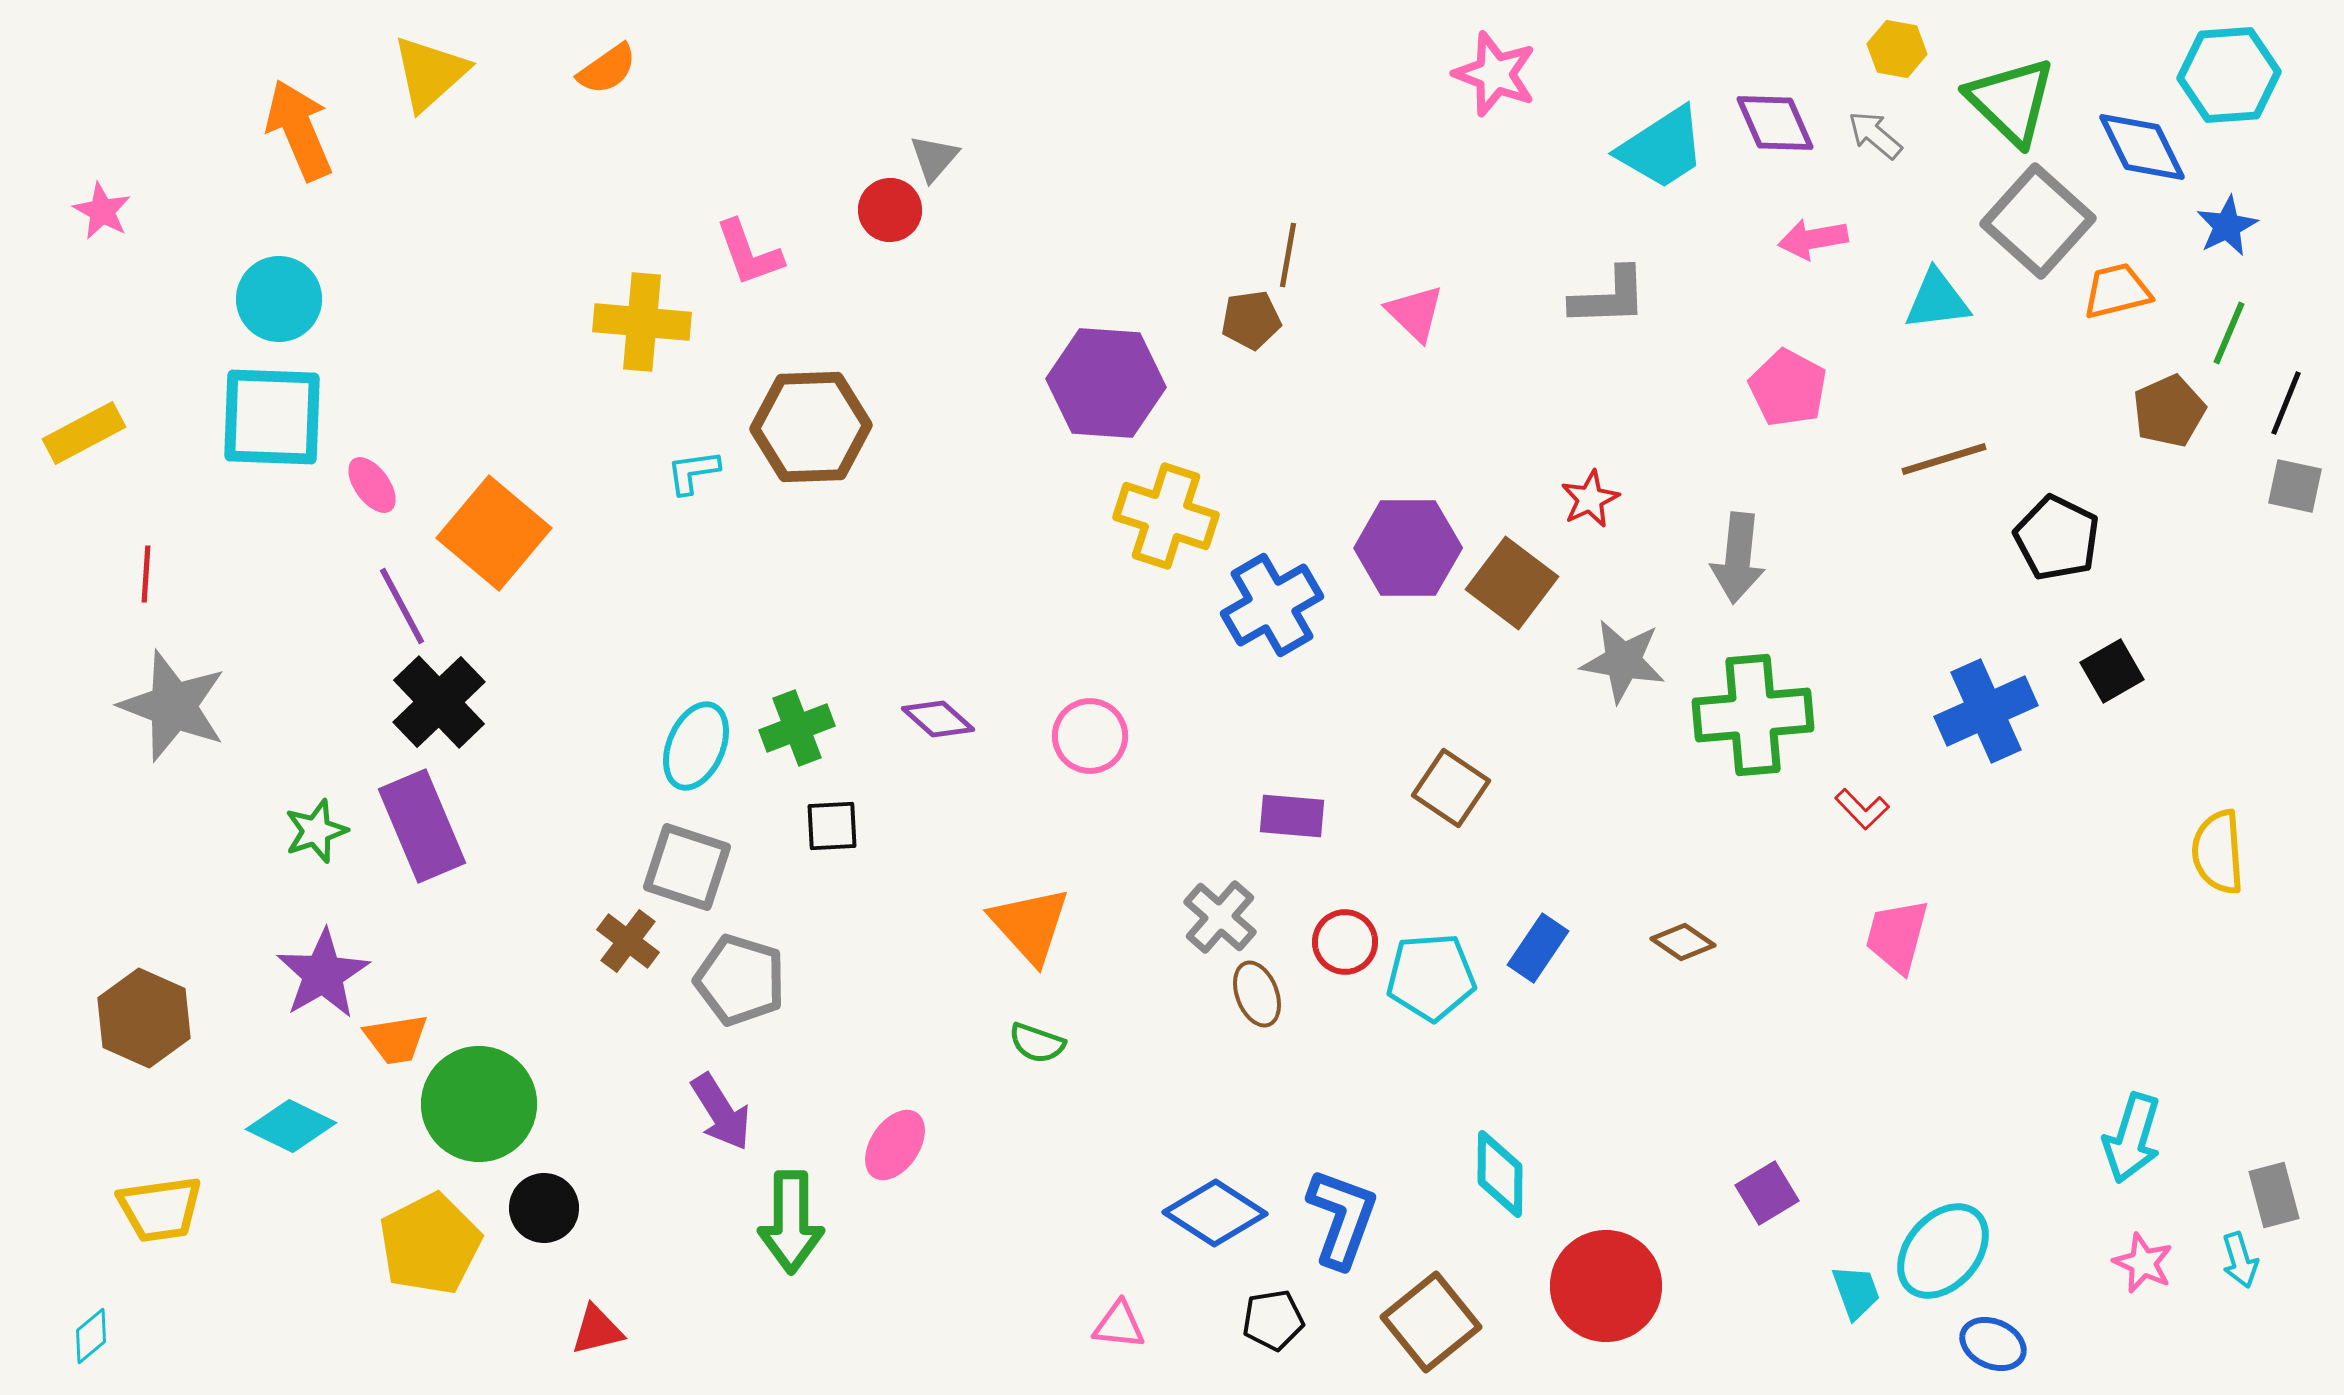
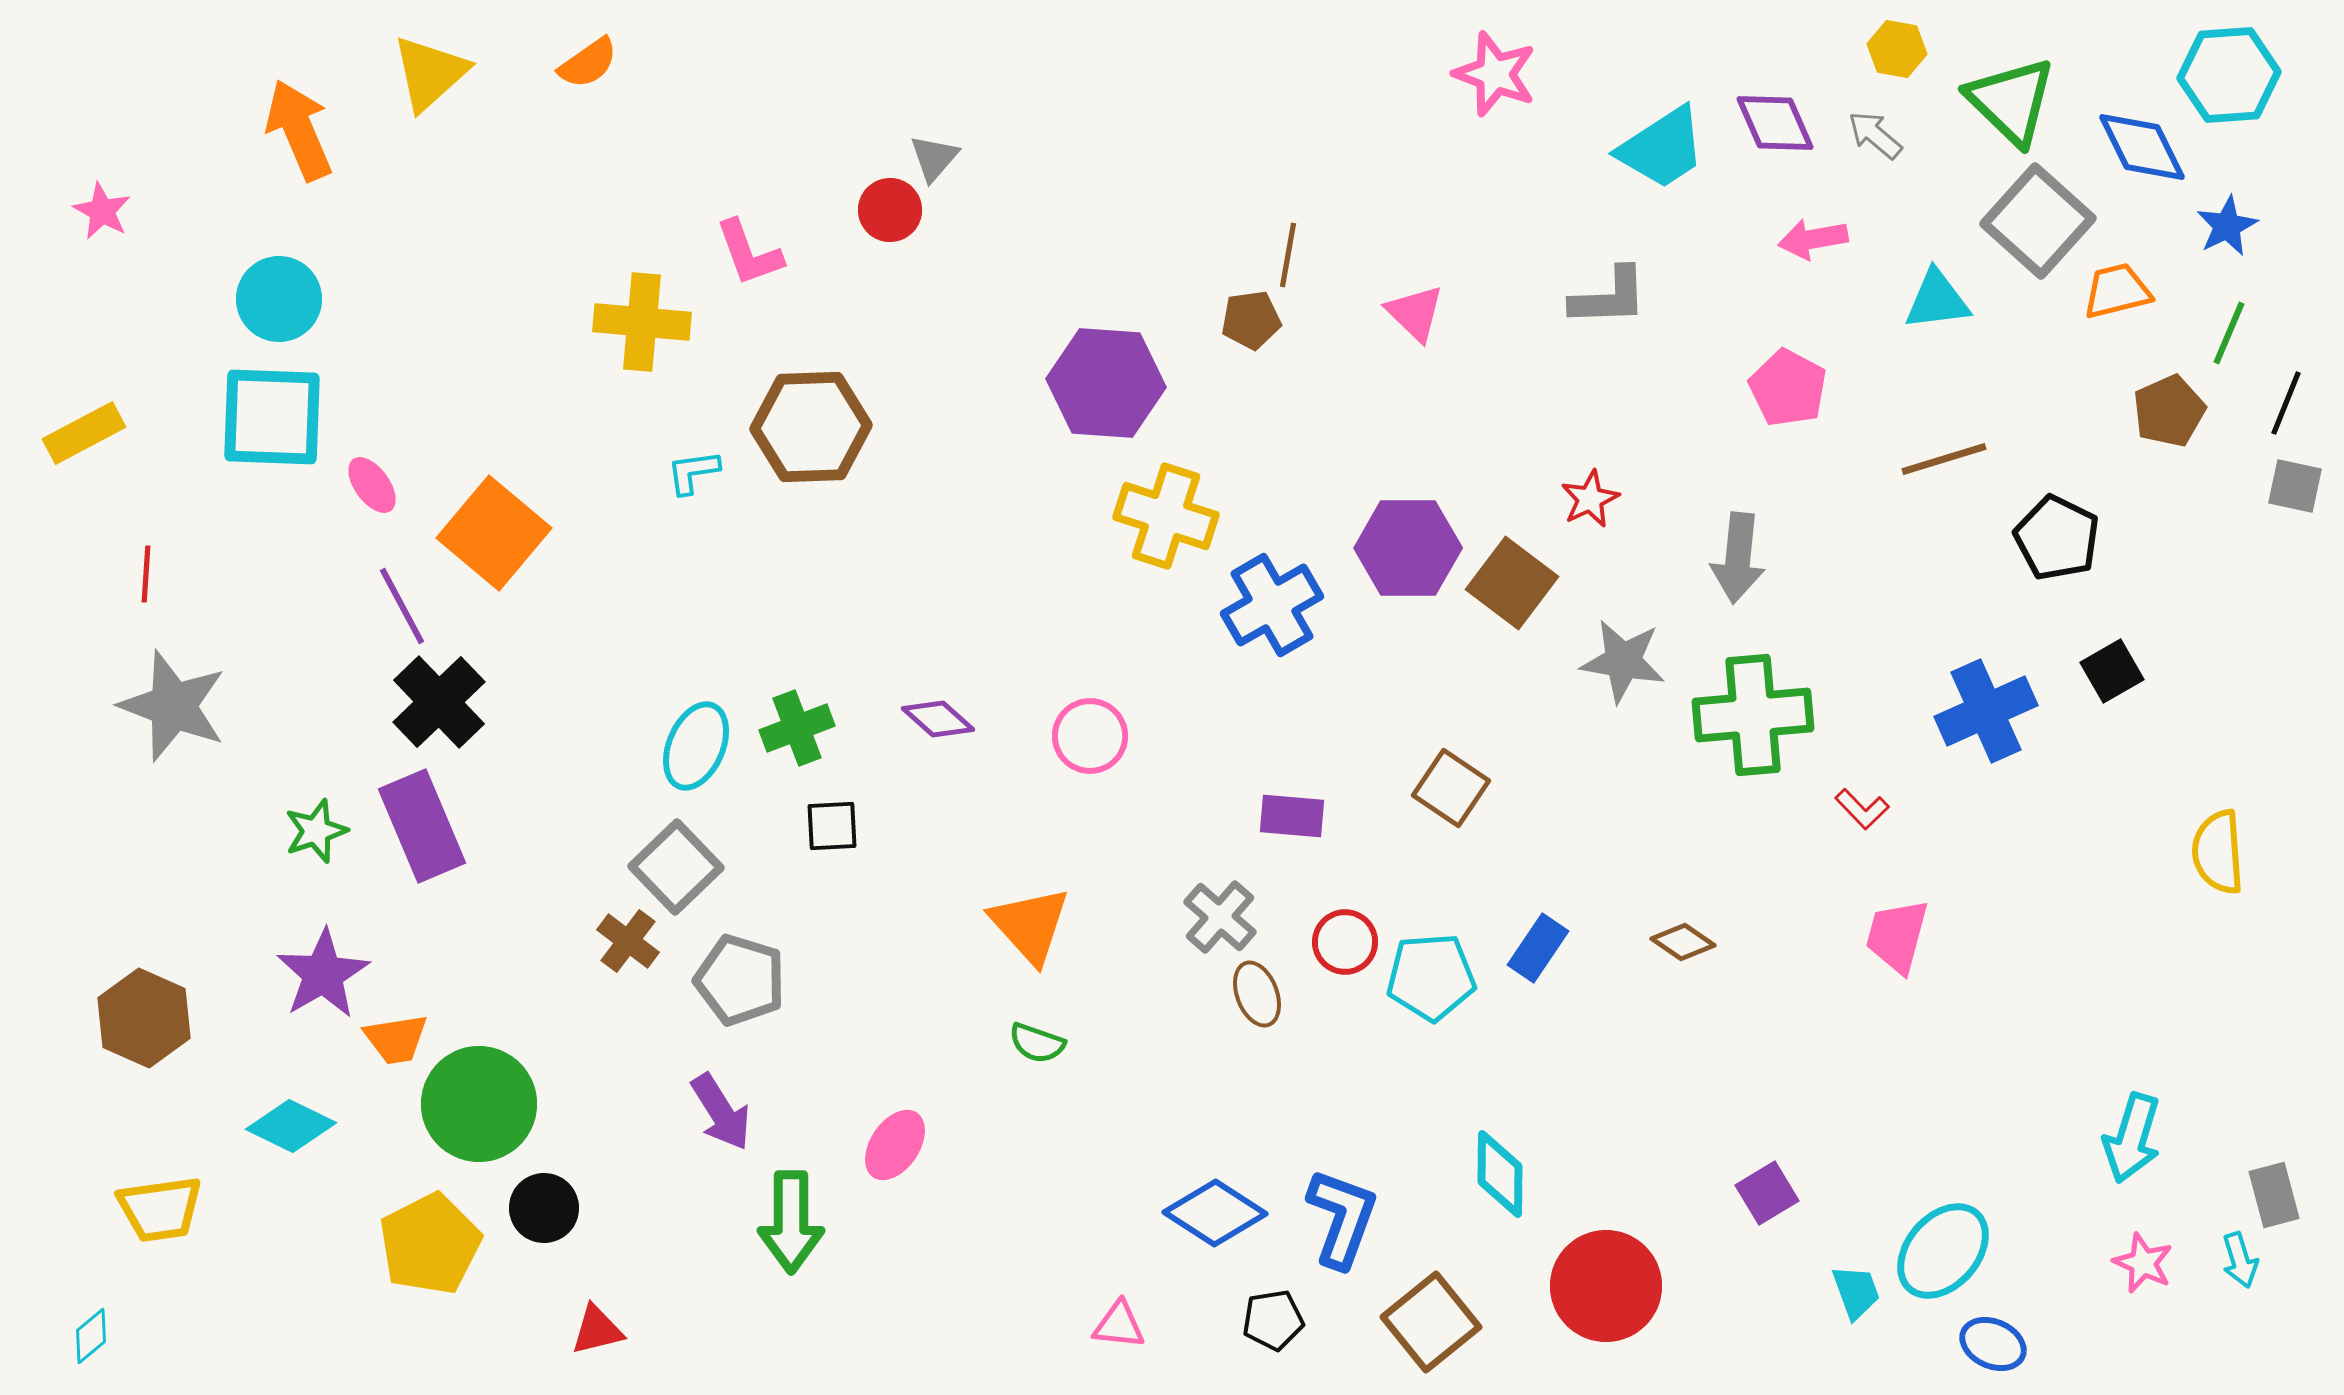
orange semicircle at (607, 69): moved 19 px left, 6 px up
gray square at (687, 867): moved 11 px left; rotated 28 degrees clockwise
